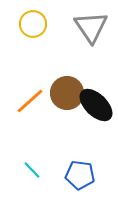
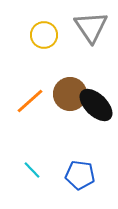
yellow circle: moved 11 px right, 11 px down
brown circle: moved 3 px right, 1 px down
